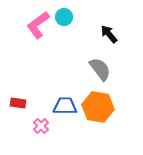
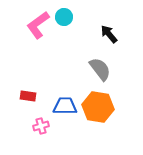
red rectangle: moved 10 px right, 7 px up
pink cross: rotated 28 degrees clockwise
